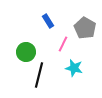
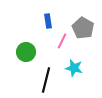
blue rectangle: rotated 24 degrees clockwise
gray pentagon: moved 2 px left
pink line: moved 1 px left, 3 px up
black line: moved 7 px right, 5 px down
